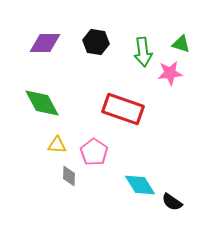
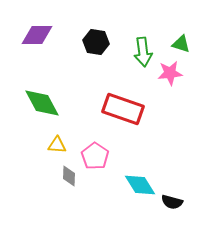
purple diamond: moved 8 px left, 8 px up
pink pentagon: moved 1 px right, 4 px down
black semicircle: rotated 20 degrees counterclockwise
